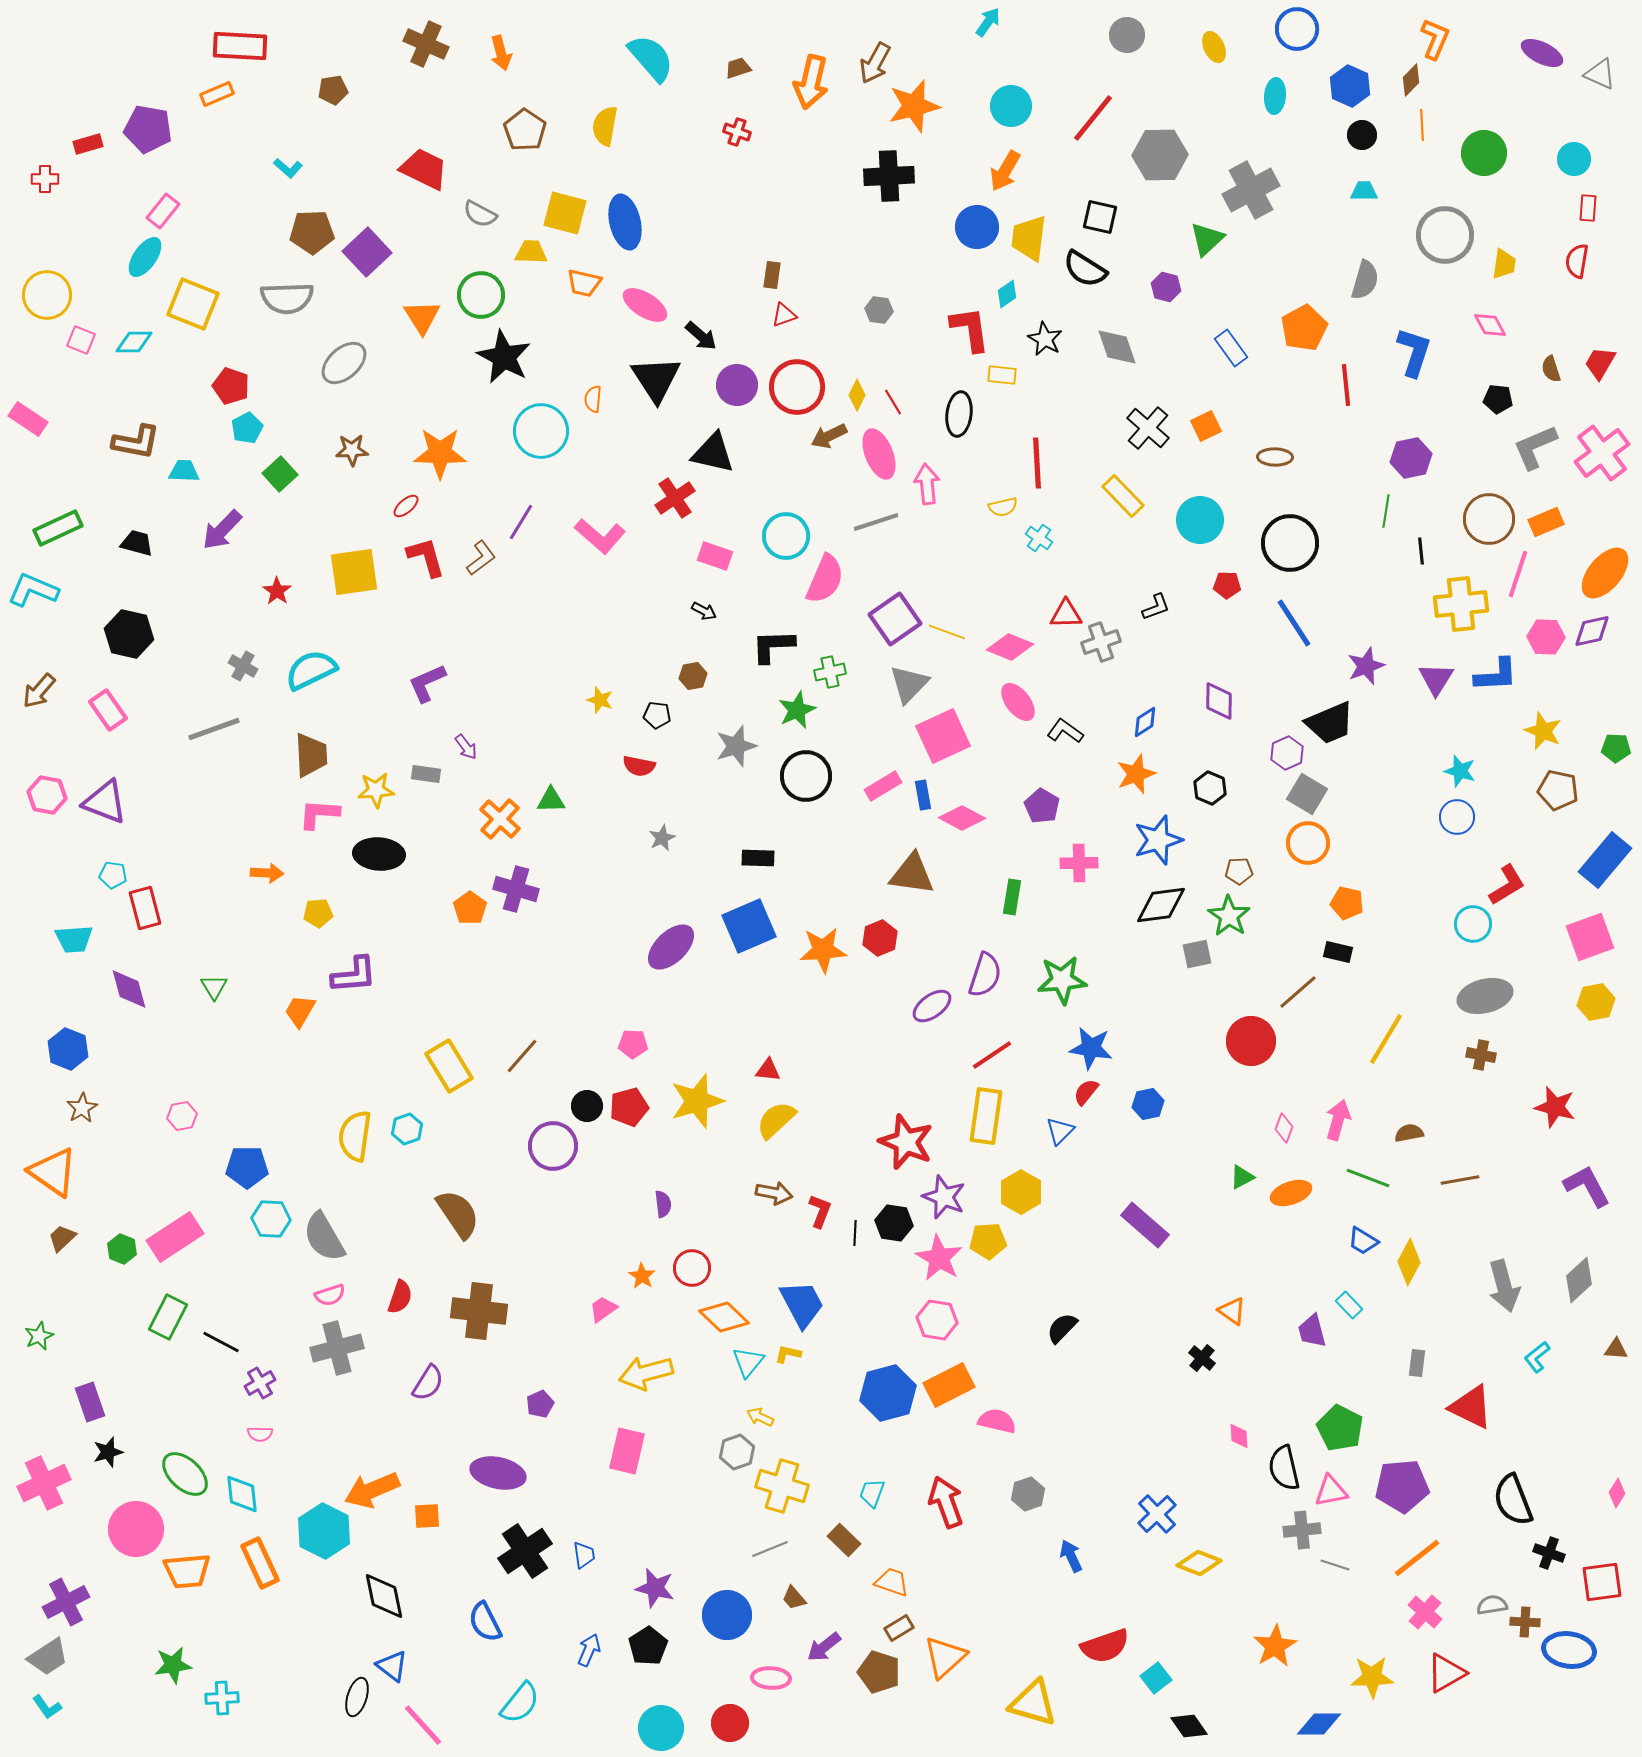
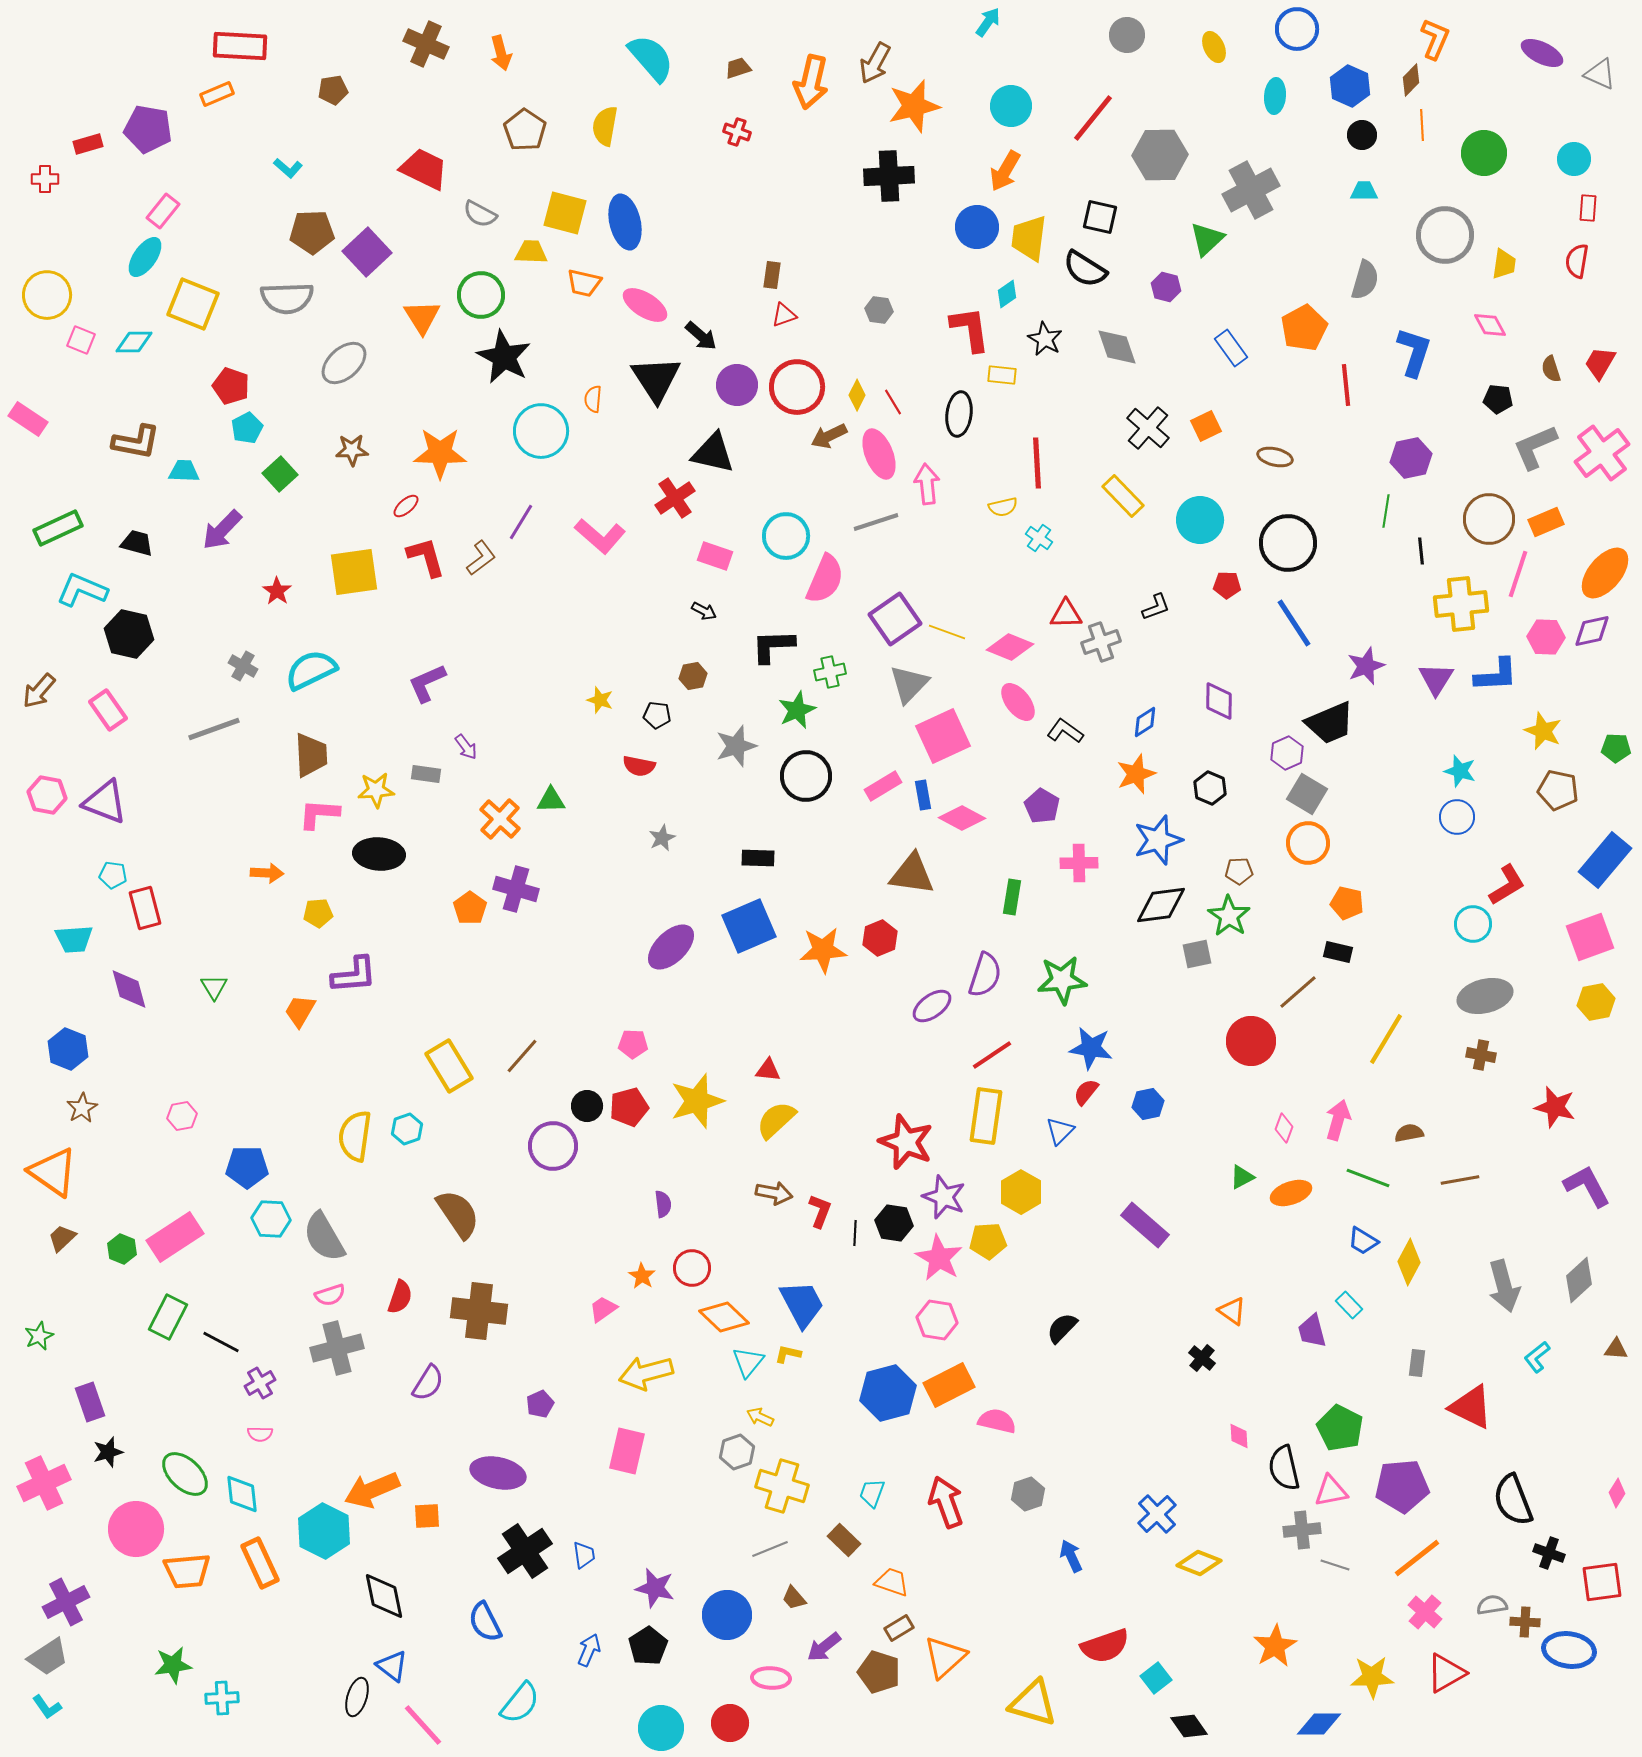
brown ellipse at (1275, 457): rotated 12 degrees clockwise
black circle at (1290, 543): moved 2 px left
cyan L-shape at (33, 590): moved 49 px right
